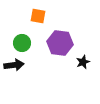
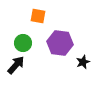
green circle: moved 1 px right
black arrow: moved 2 px right; rotated 42 degrees counterclockwise
